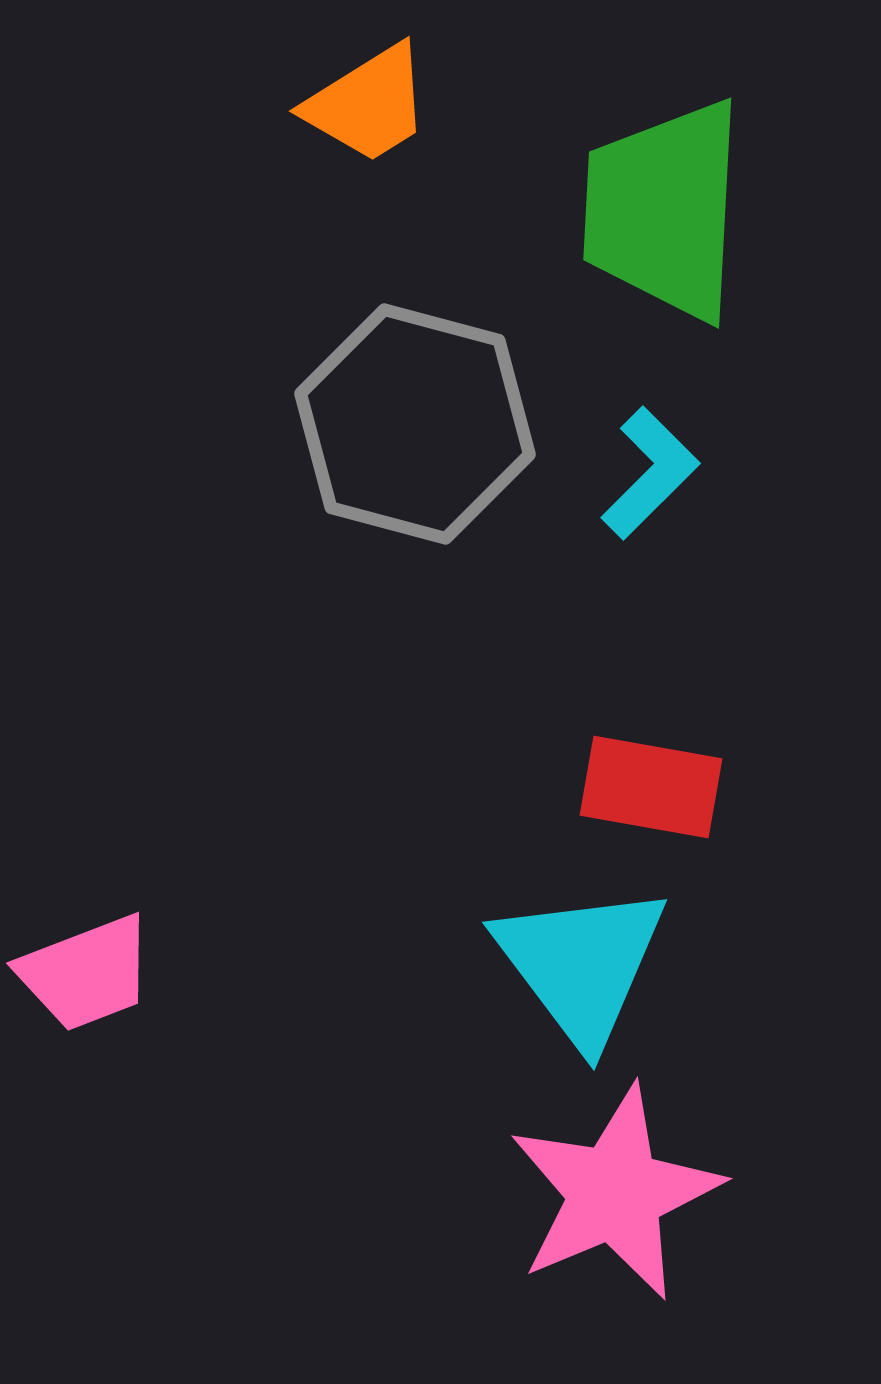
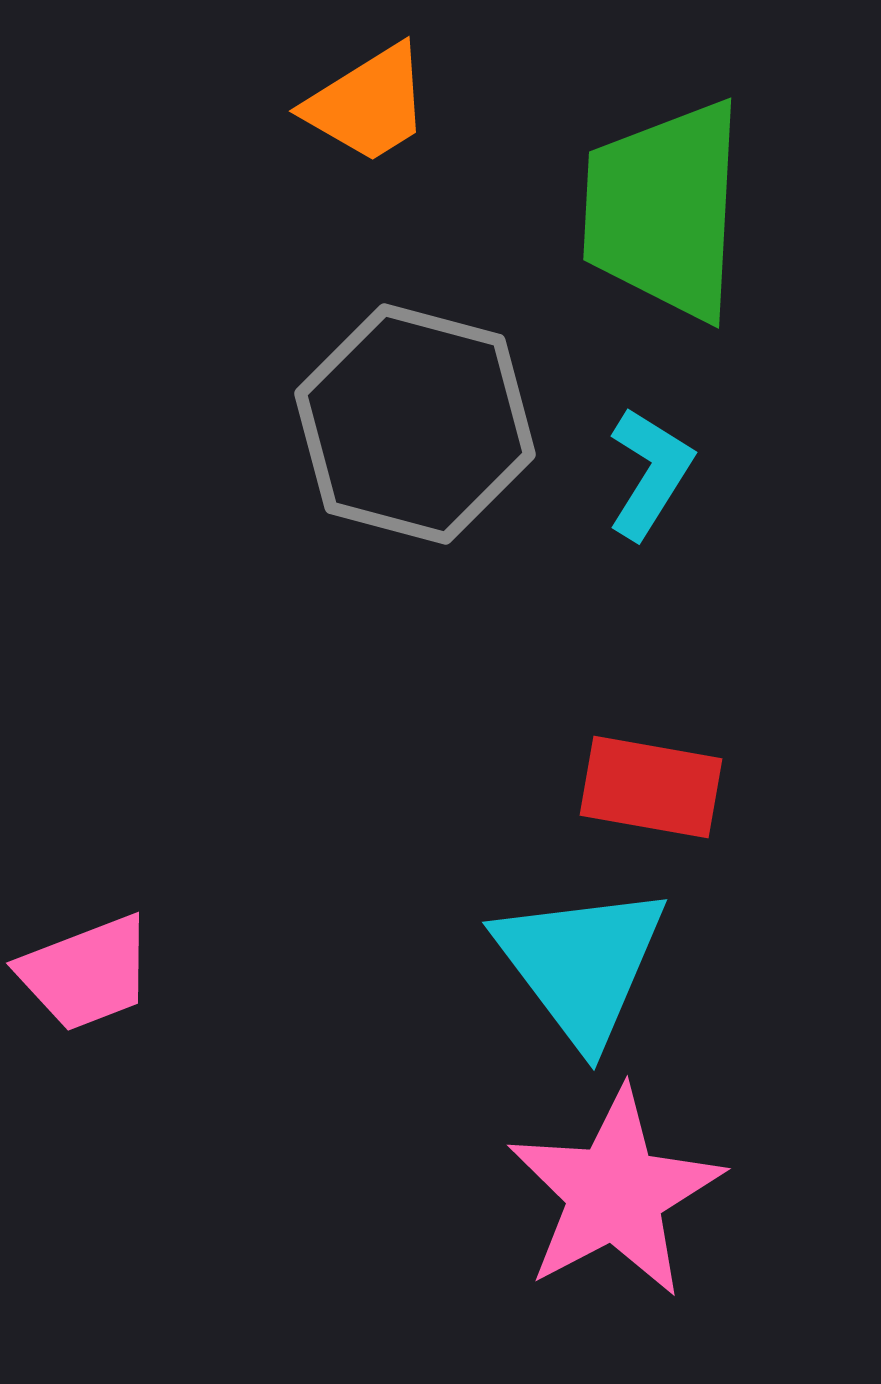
cyan L-shape: rotated 13 degrees counterclockwise
pink star: rotated 5 degrees counterclockwise
